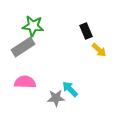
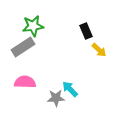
green star: rotated 15 degrees counterclockwise
